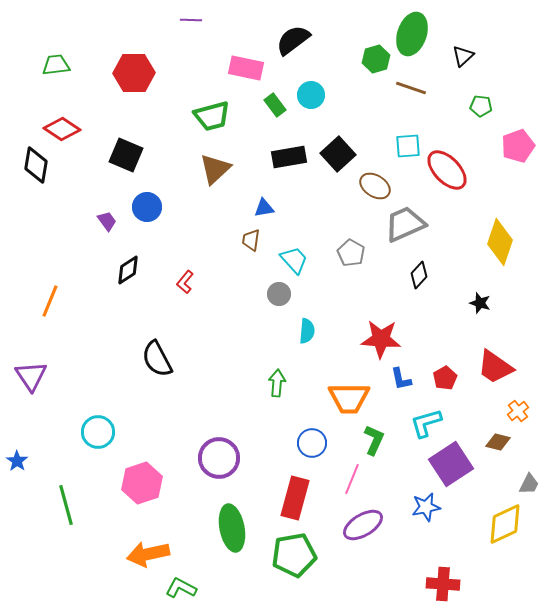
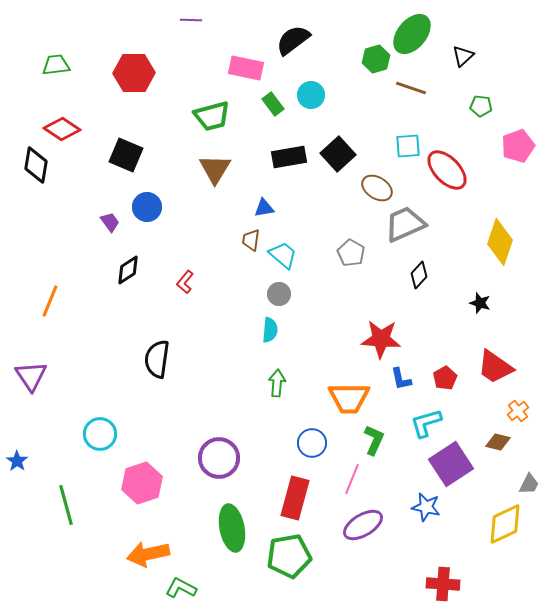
green ellipse at (412, 34): rotated 21 degrees clockwise
green rectangle at (275, 105): moved 2 px left, 1 px up
brown triangle at (215, 169): rotated 16 degrees counterclockwise
brown ellipse at (375, 186): moved 2 px right, 2 px down
purple trapezoid at (107, 221): moved 3 px right, 1 px down
cyan trapezoid at (294, 260): moved 11 px left, 5 px up; rotated 8 degrees counterclockwise
cyan semicircle at (307, 331): moved 37 px left, 1 px up
black semicircle at (157, 359): rotated 36 degrees clockwise
cyan circle at (98, 432): moved 2 px right, 2 px down
blue star at (426, 507): rotated 24 degrees clockwise
green pentagon at (294, 555): moved 5 px left, 1 px down
